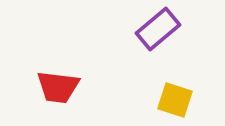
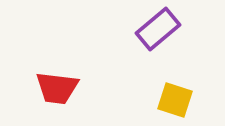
red trapezoid: moved 1 px left, 1 px down
